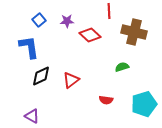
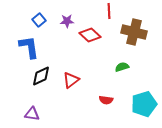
purple triangle: moved 2 px up; rotated 21 degrees counterclockwise
